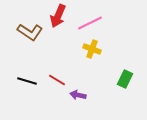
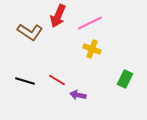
black line: moved 2 px left
